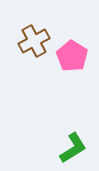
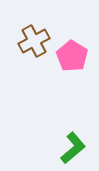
green L-shape: rotated 8 degrees counterclockwise
